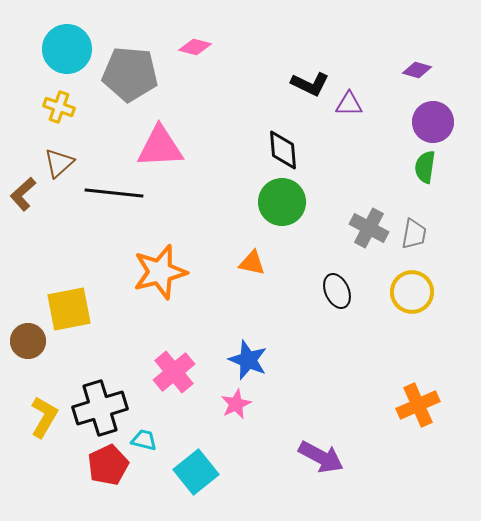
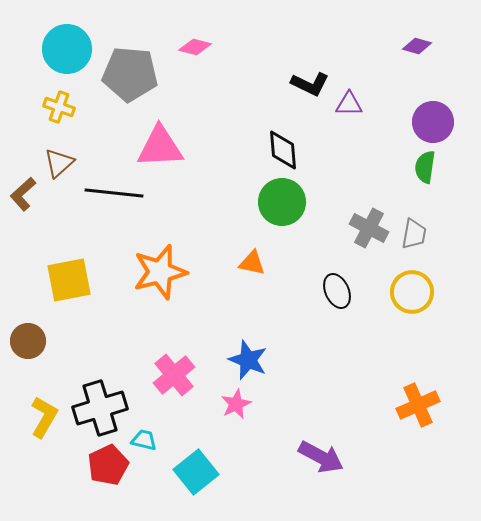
purple diamond: moved 24 px up
yellow square: moved 29 px up
pink cross: moved 3 px down
